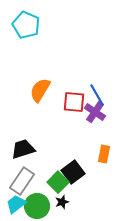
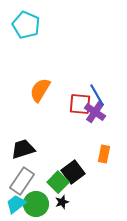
red square: moved 6 px right, 2 px down
green circle: moved 1 px left, 2 px up
